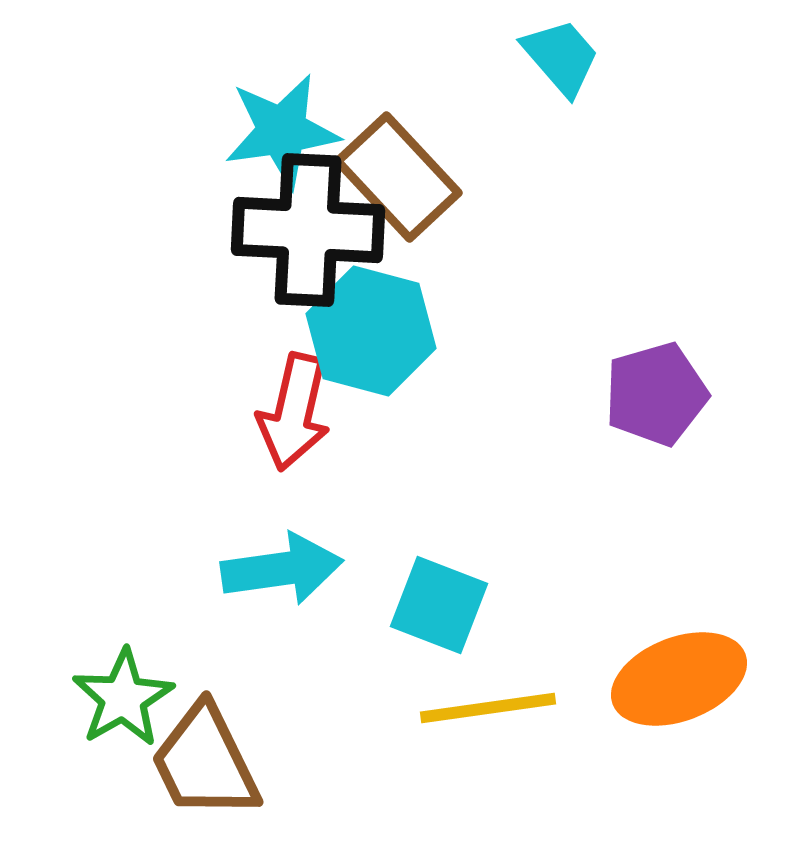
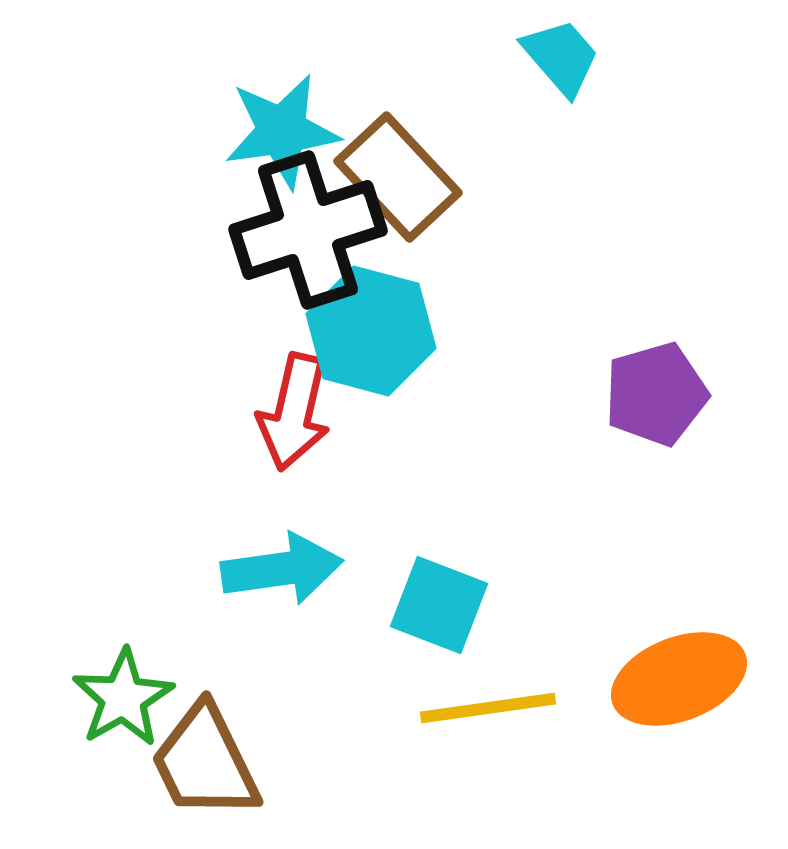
black cross: rotated 21 degrees counterclockwise
